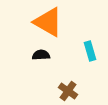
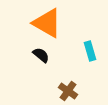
orange triangle: moved 1 px left, 1 px down
black semicircle: rotated 42 degrees clockwise
